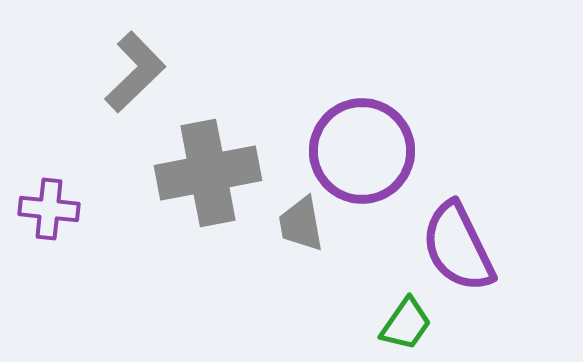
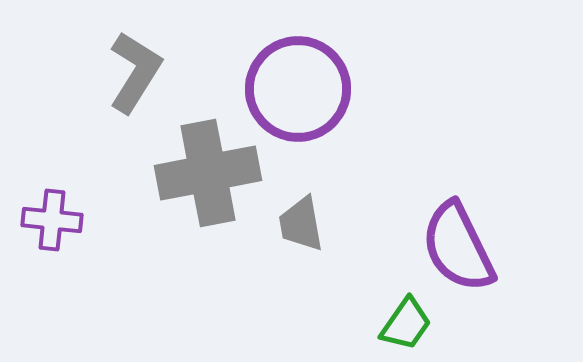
gray L-shape: rotated 14 degrees counterclockwise
purple circle: moved 64 px left, 62 px up
purple cross: moved 3 px right, 11 px down
